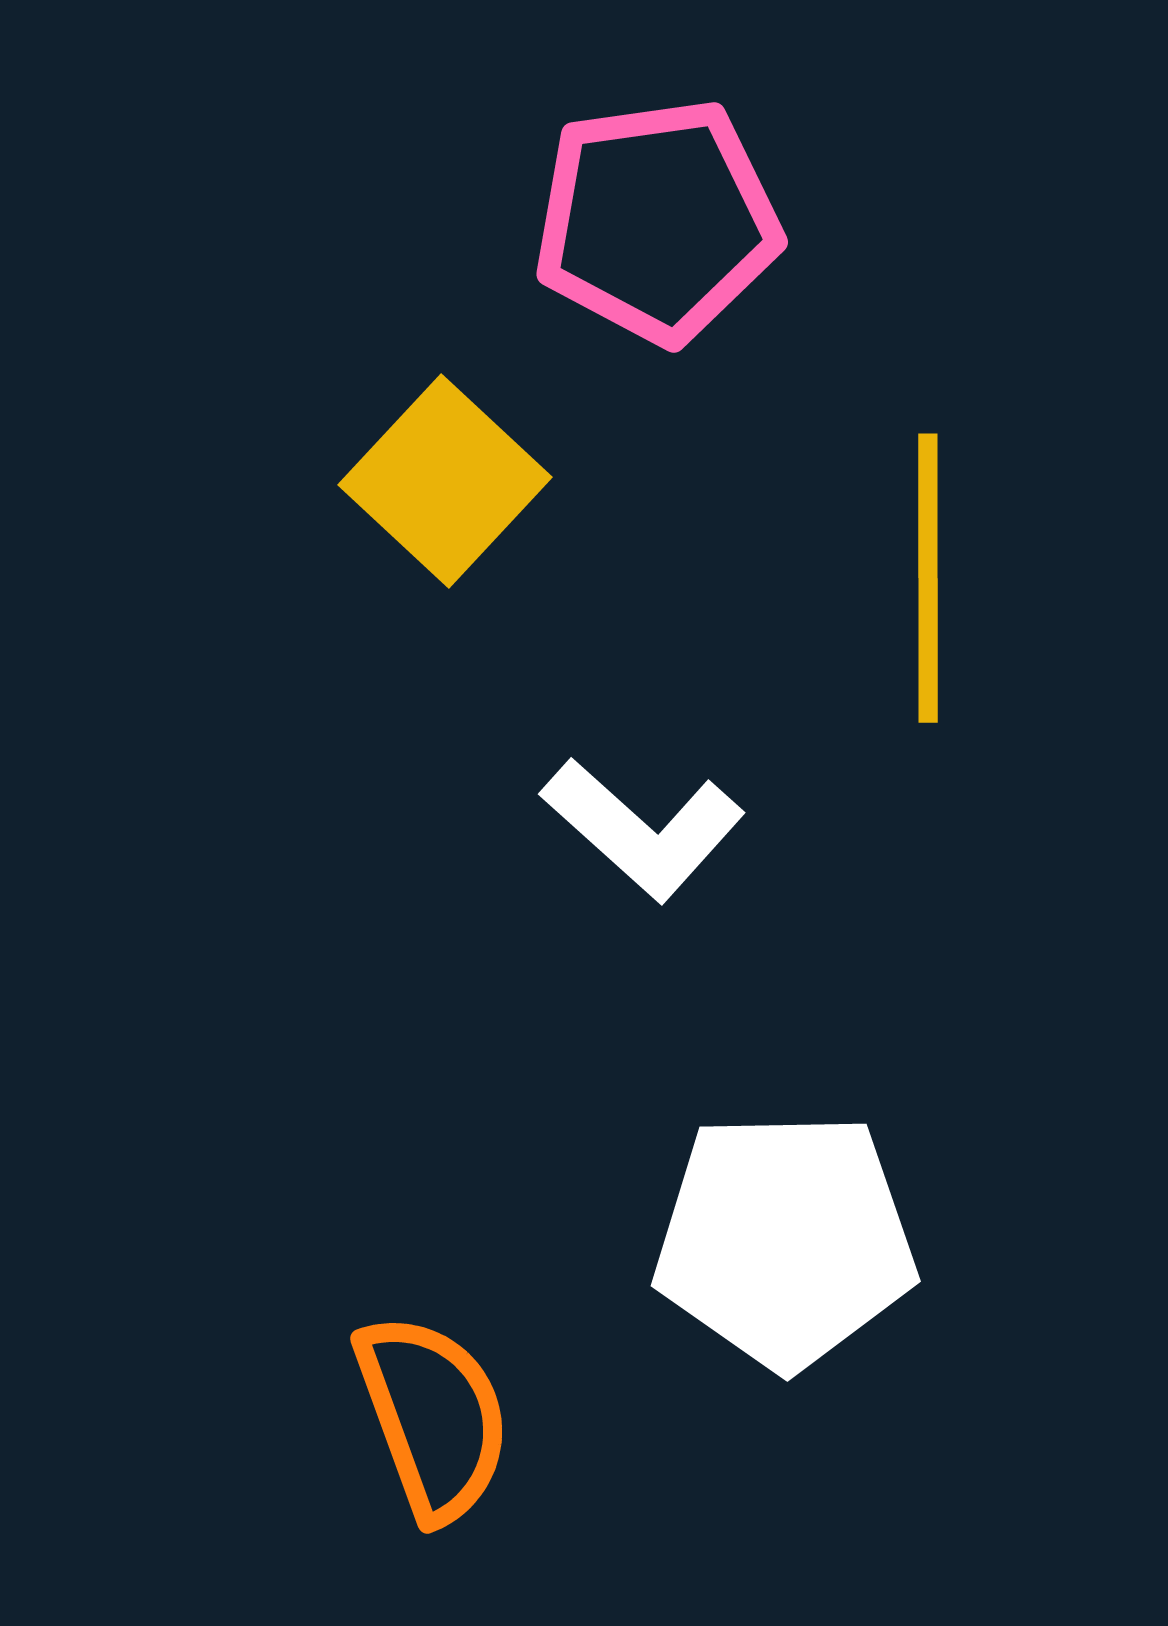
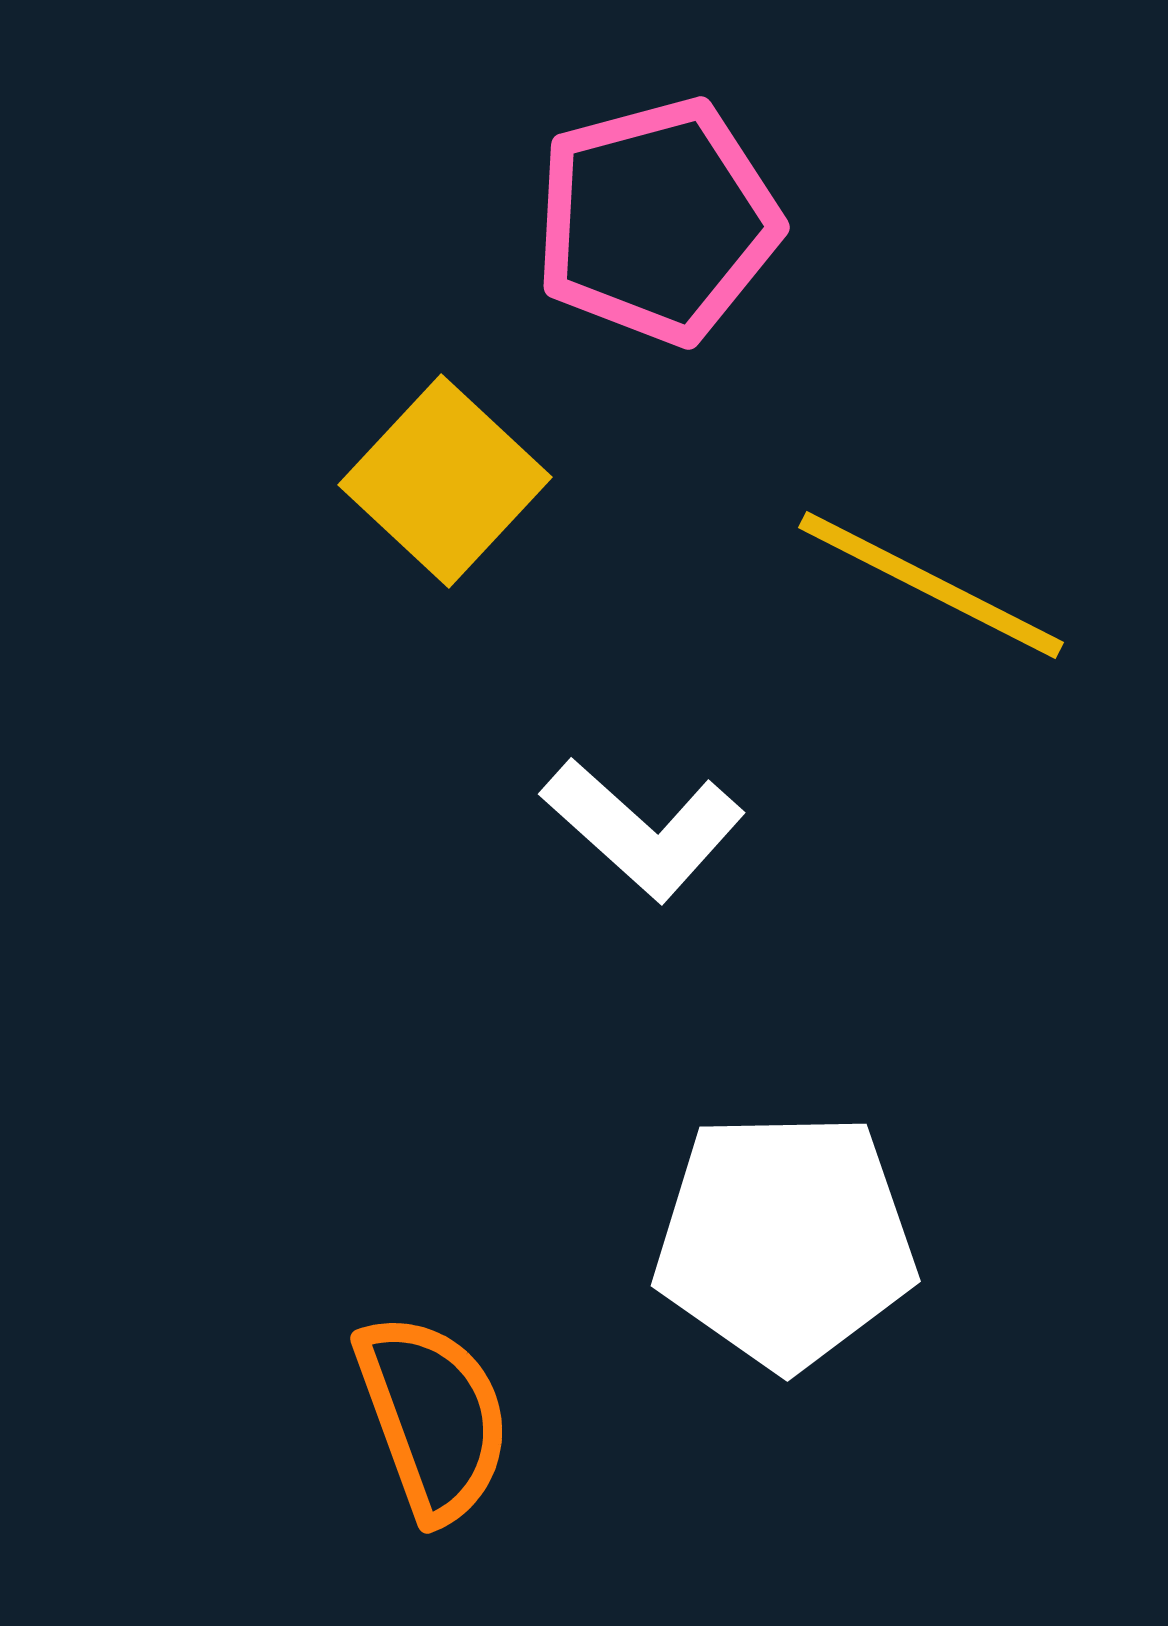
pink pentagon: rotated 7 degrees counterclockwise
yellow line: moved 3 px right, 7 px down; rotated 63 degrees counterclockwise
